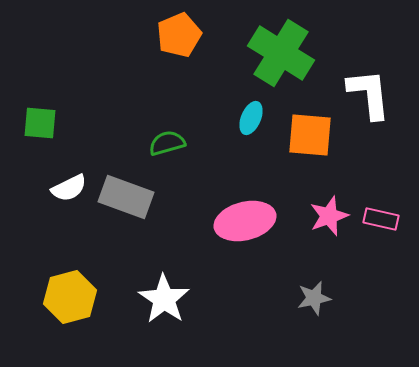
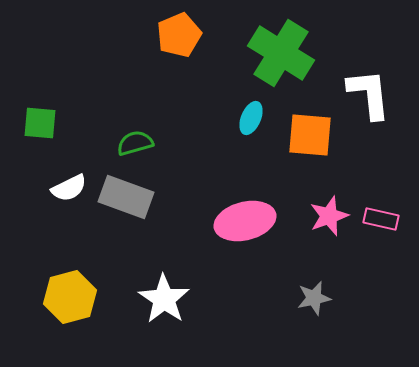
green semicircle: moved 32 px left
